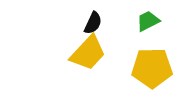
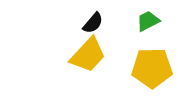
black semicircle: rotated 15 degrees clockwise
yellow trapezoid: moved 2 px down
